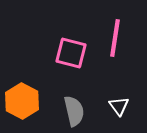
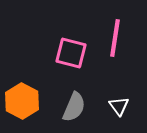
gray semicircle: moved 4 px up; rotated 36 degrees clockwise
